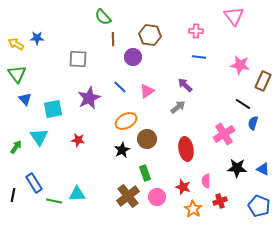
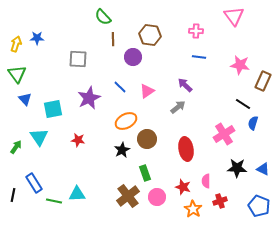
yellow arrow at (16, 44): rotated 77 degrees clockwise
